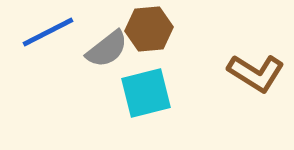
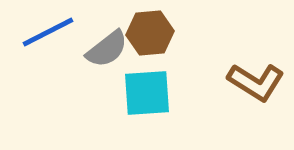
brown hexagon: moved 1 px right, 4 px down
brown L-shape: moved 9 px down
cyan square: moved 1 px right; rotated 10 degrees clockwise
